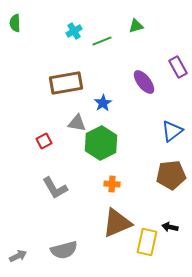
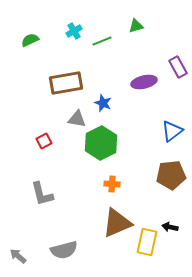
green semicircle: moved 15 px right, 17 px down; rotated 66 degrees clockwise
purple ellipse: rotated 65 degrees counterclockwise
blue star: rotated 18 degrees counterclockwise
gray triangle: moved 4 px up
gray L-shape: moved 13 px left, 6 px down; rotated 16 degrees clockwise
gray arrow: rotated 114 degrees counterclockwise
